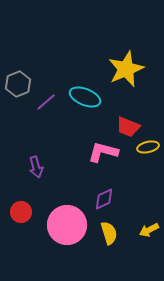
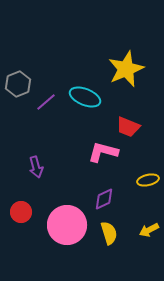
yellow ellipse: moved 33 px down
